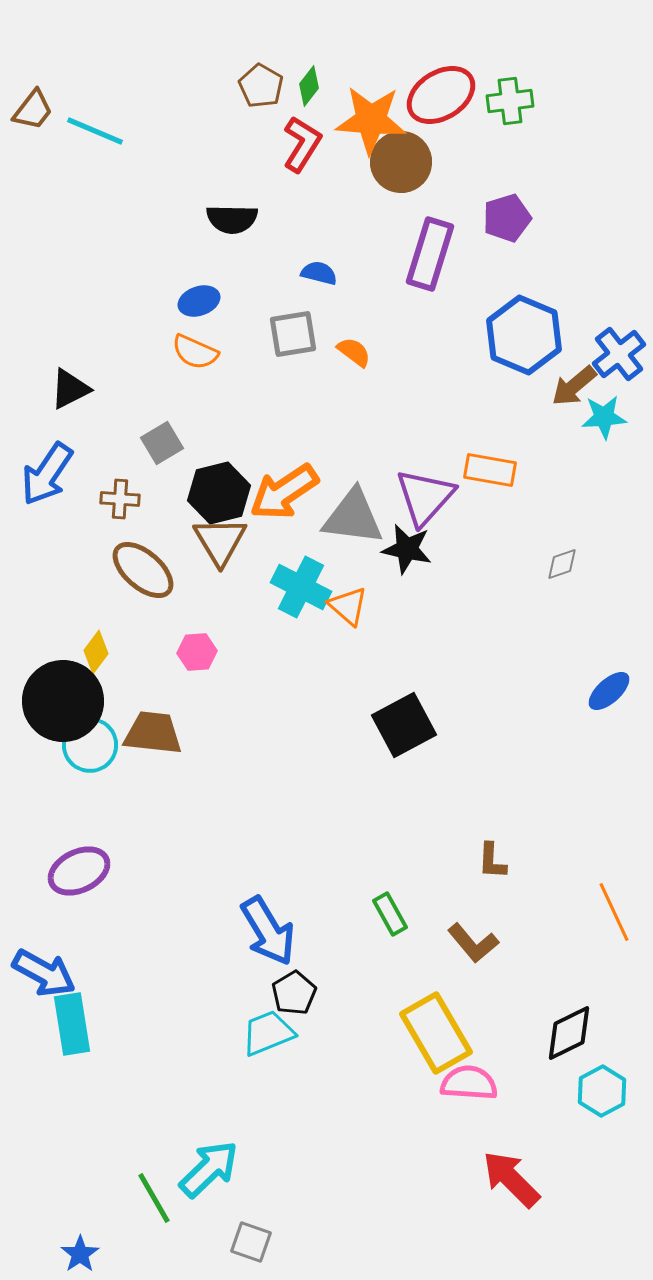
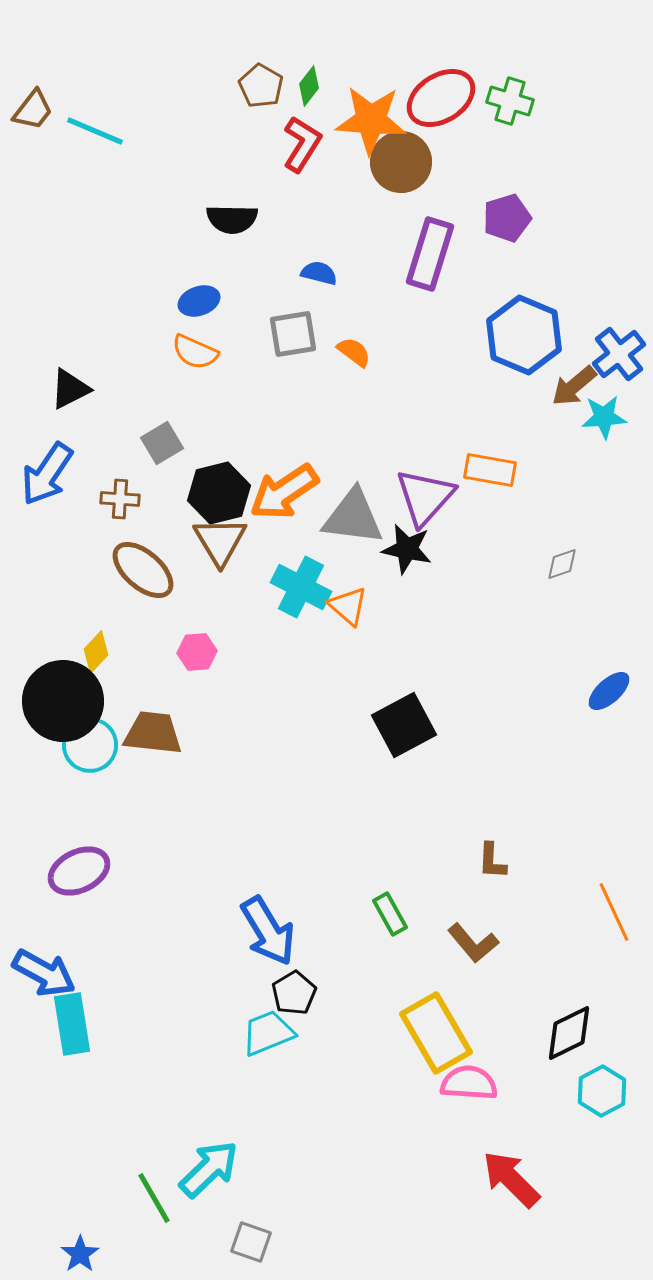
red ellipse at (441, 95): moved 3 px down
green cross at (510, 101): rotated 24 degrees clockwise
yellow diamond at (96, 652): rotated 6 degrees clockwise
